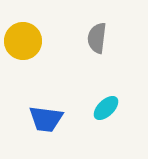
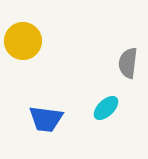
gray semicircle: moved 31 px right, 25 px down
